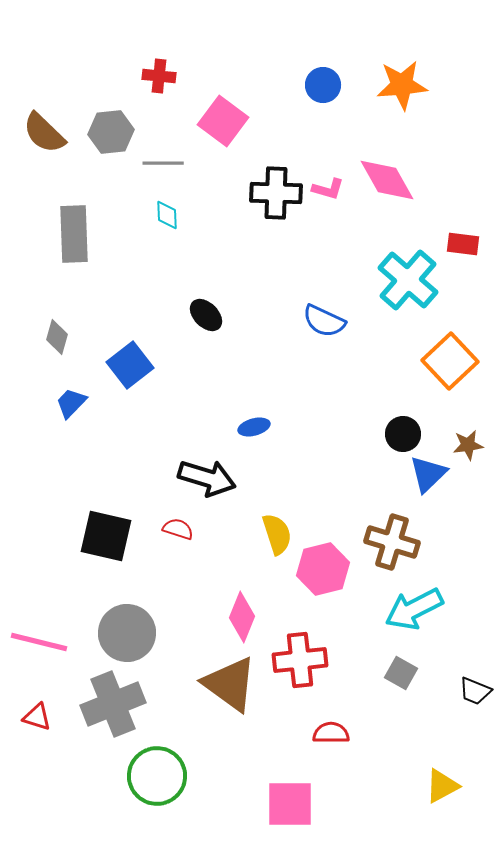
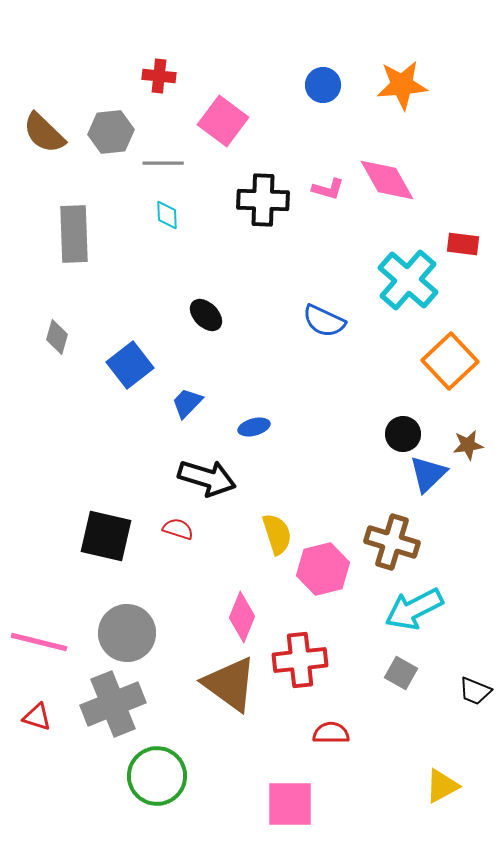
black cross at (276, 193): moved 13 px left, 7 px down
blue trapezoid at (71, 403): moved 116 px right
